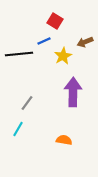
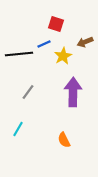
red square: moved 1 px right, 3 px down; rotated 14 degrees counterclockwise
blue line: moved 3 px down
gray line: moved 1 px right, 11 px up
orange semicircle: rotated 126 degrees counterclockwise
